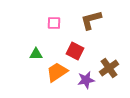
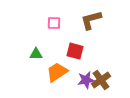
red square: rotated 12 degrees counterclockwise
brown cross: moved 8 px left, 12 px down
